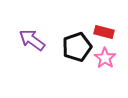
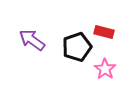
pink star: moved 11 px down
